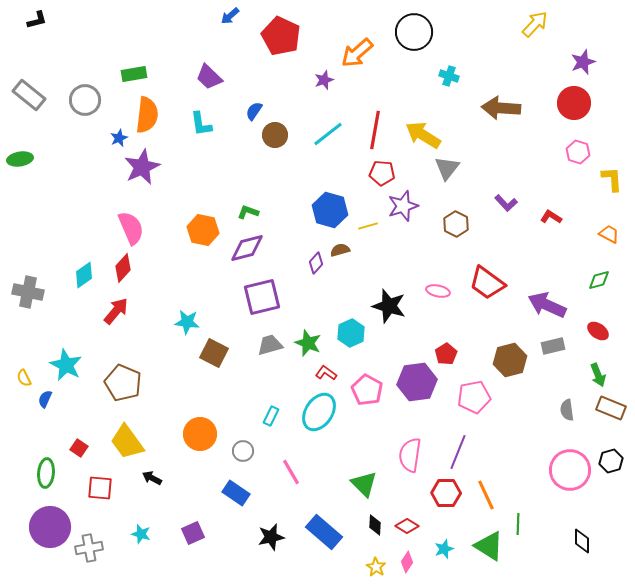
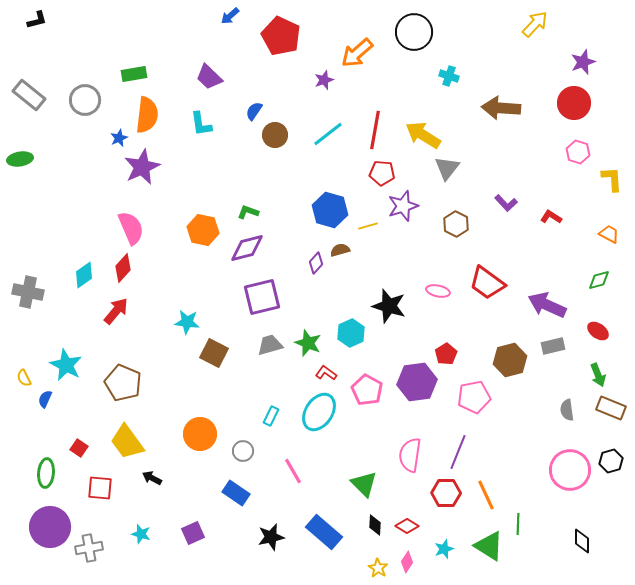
pink line at (291, 472): moved 2 px right, 1 px up
yellow star at (376, 567): moved 2 px right, 1 px down
